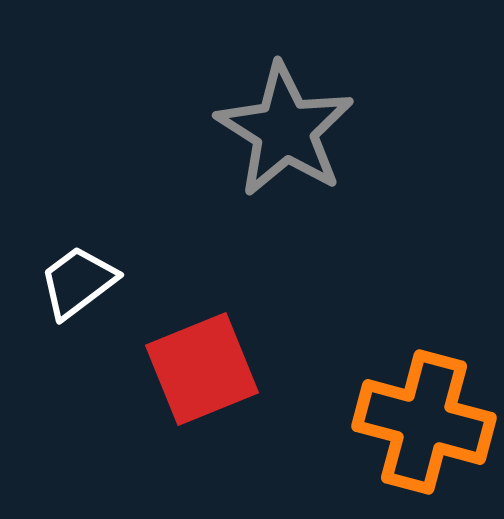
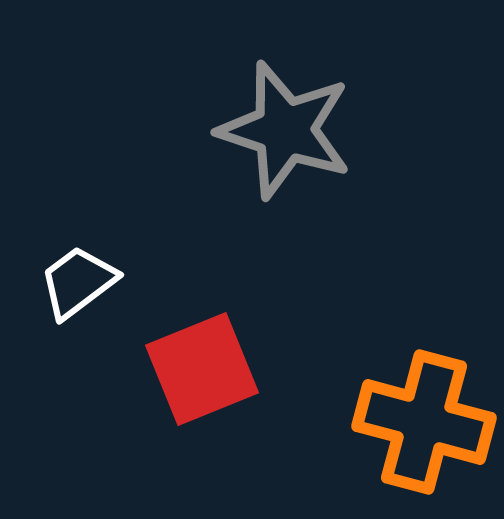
gray star: rotated 14 degrees counterclockwise
